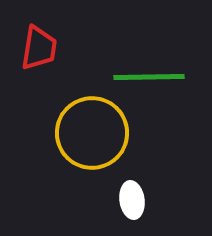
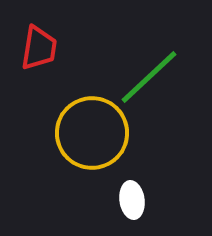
green line: rotated 42 degrees counterclockwise
